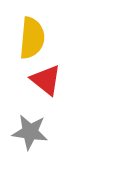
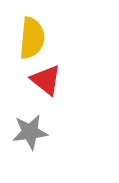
gray star: rotated 15 degrees counterclockwise
